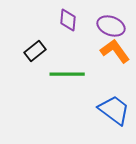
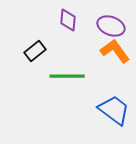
green line: moved 2 px down
